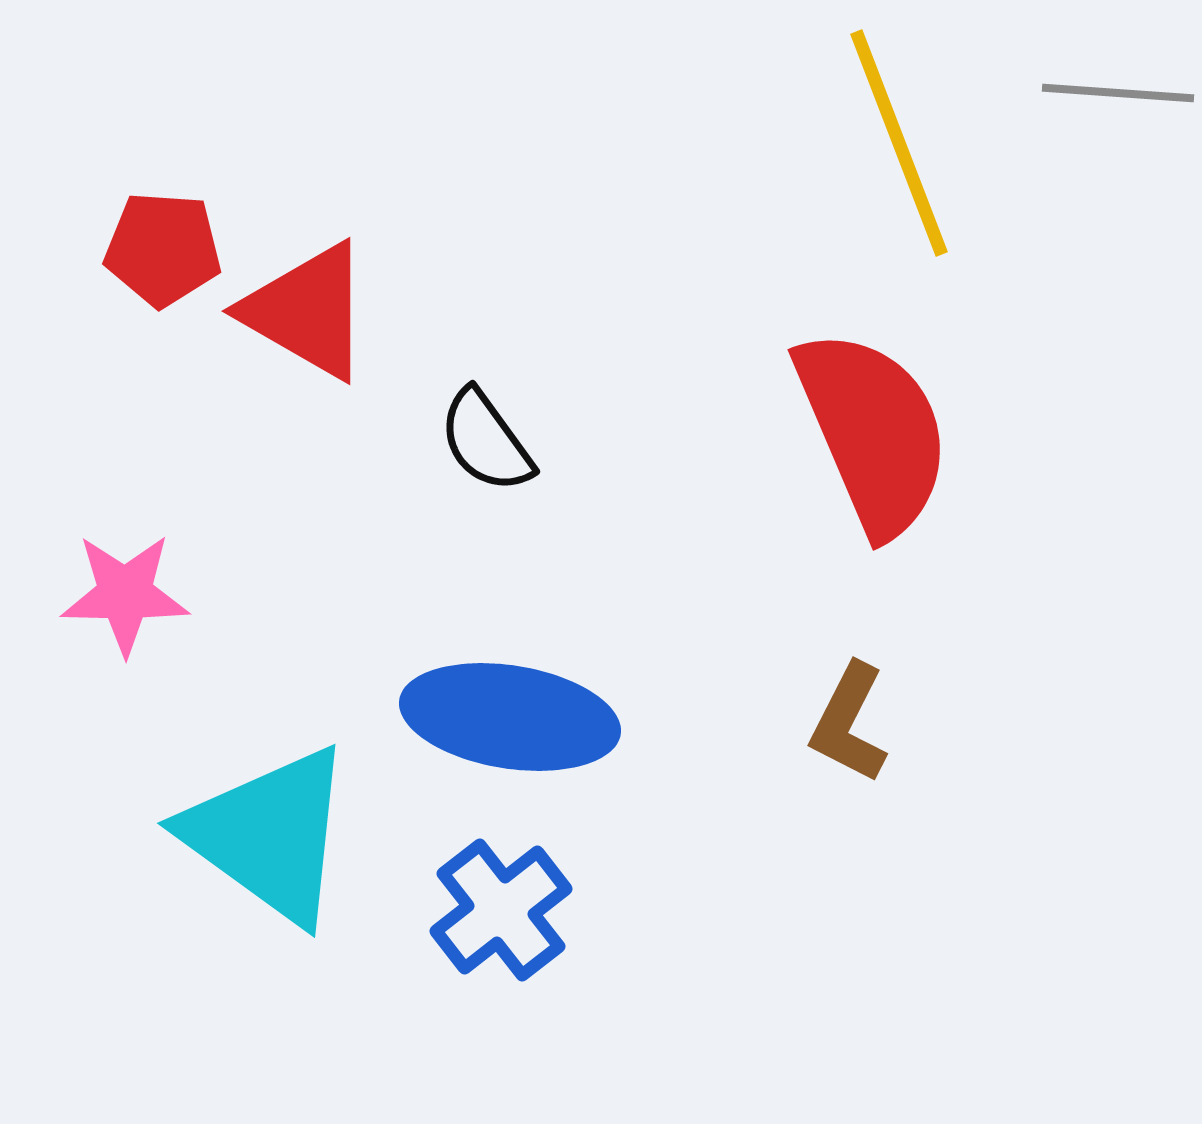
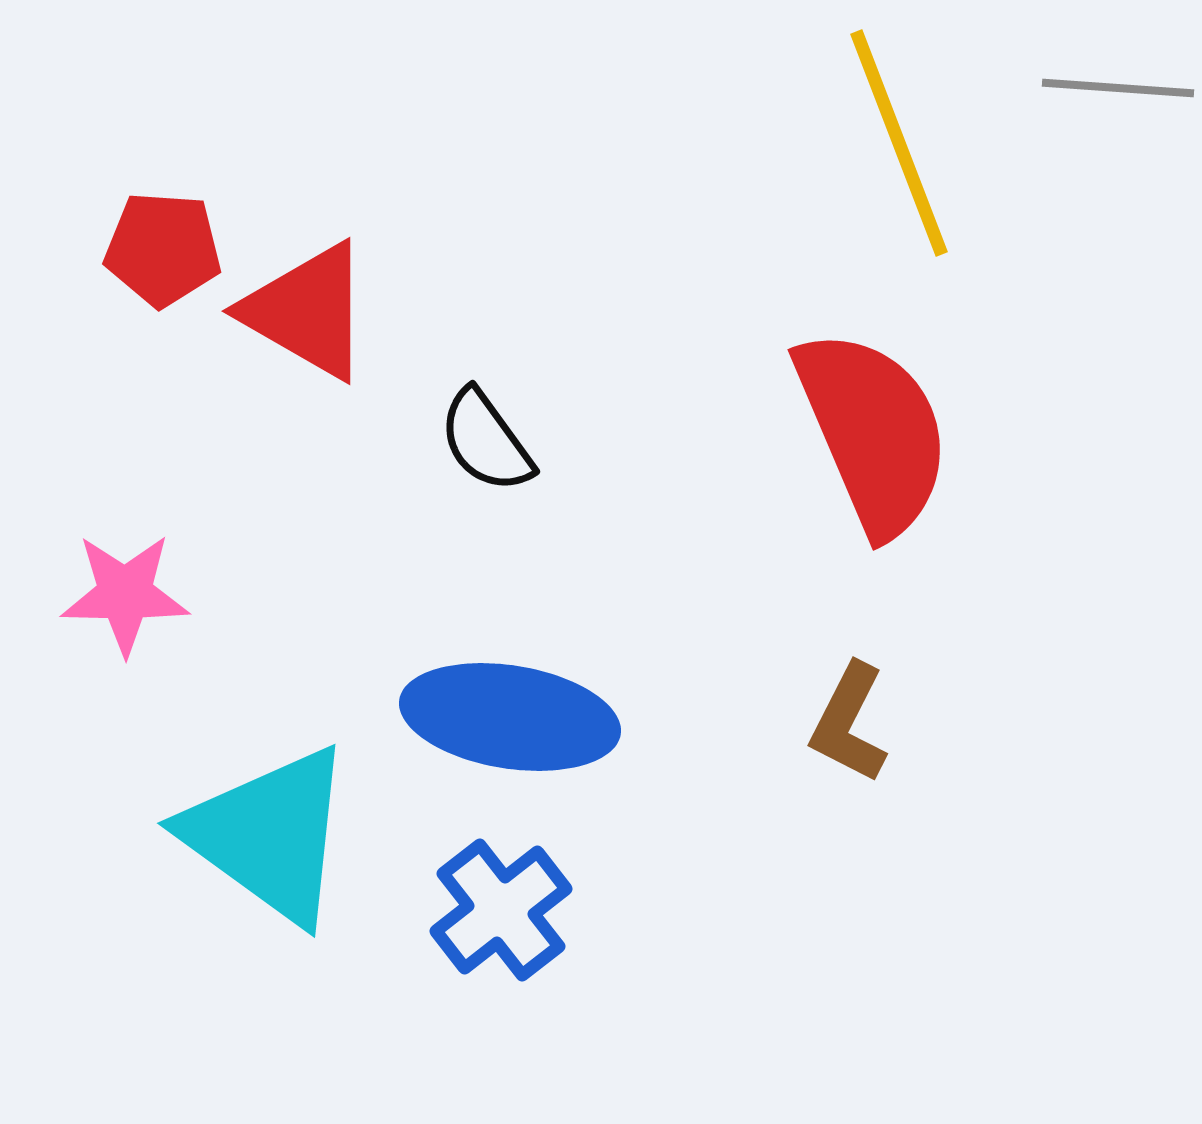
gray line: moved 5 px up
